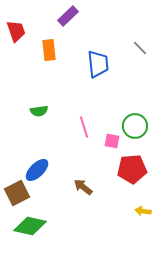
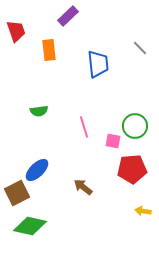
pink square: moved 1 px right
